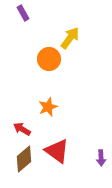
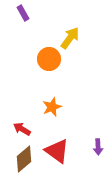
orange star: moved 4 px right
purple arrow: moved 3 px left, 11 px up
